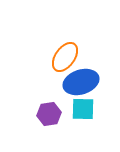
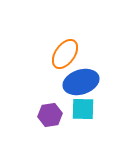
orange ellipse: moved 3 px up
purple hexagon: moved 1 px right, 1 px down
